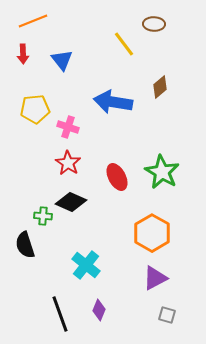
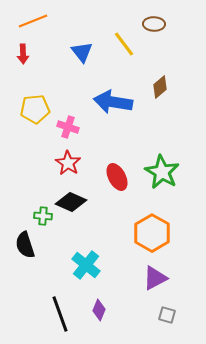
blue triangle: moved 20 px right, 8 px up
